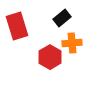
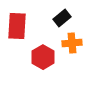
red rectangle: rotated 20 degrees clockwise
red hexagon: moved 7 px left
